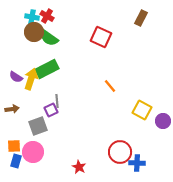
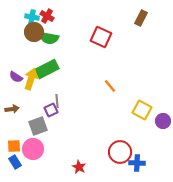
green semicircle: rotated 24 degrees counterclockwise
pink circle: moved 3 px up
blue rectangle: moved 1 px left, 1 px down; rotated 48 degrees counterclockwise
